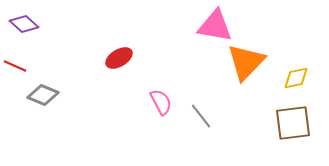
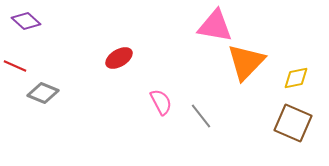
purple diamond: moved 2 px right, 3 px up
gray diamond: moved 2 px up
brown square: rotated 30 degrees clockwise
